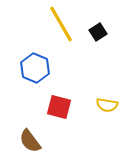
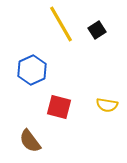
black square: moved 1 px left, 2 px up
blue hexagon: moved 3 px left, 2 px down; rotated 12 degrees clockwise
